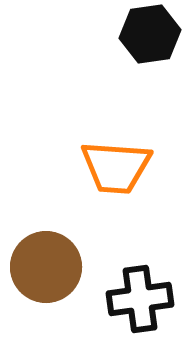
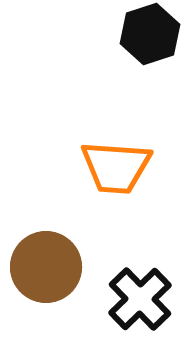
black hexagon: rotated 10 degrees counterclockwise
black cross: rotated 36 degrees counterclockwise
